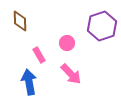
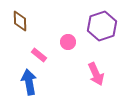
pink circle: moved 1 px right, 1 px up
pink rectangle: rotated 21 degrees counterclockwise
pink arrow: moved 25 px right; rotated 20 degrees clockwise
